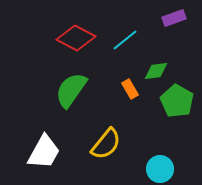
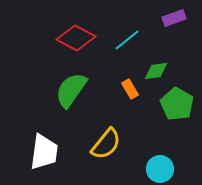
cyan line: moved 2 px right
green pentagon: moved 3 px down
white trapezoid: rotated 21 degrees counterclockwise
